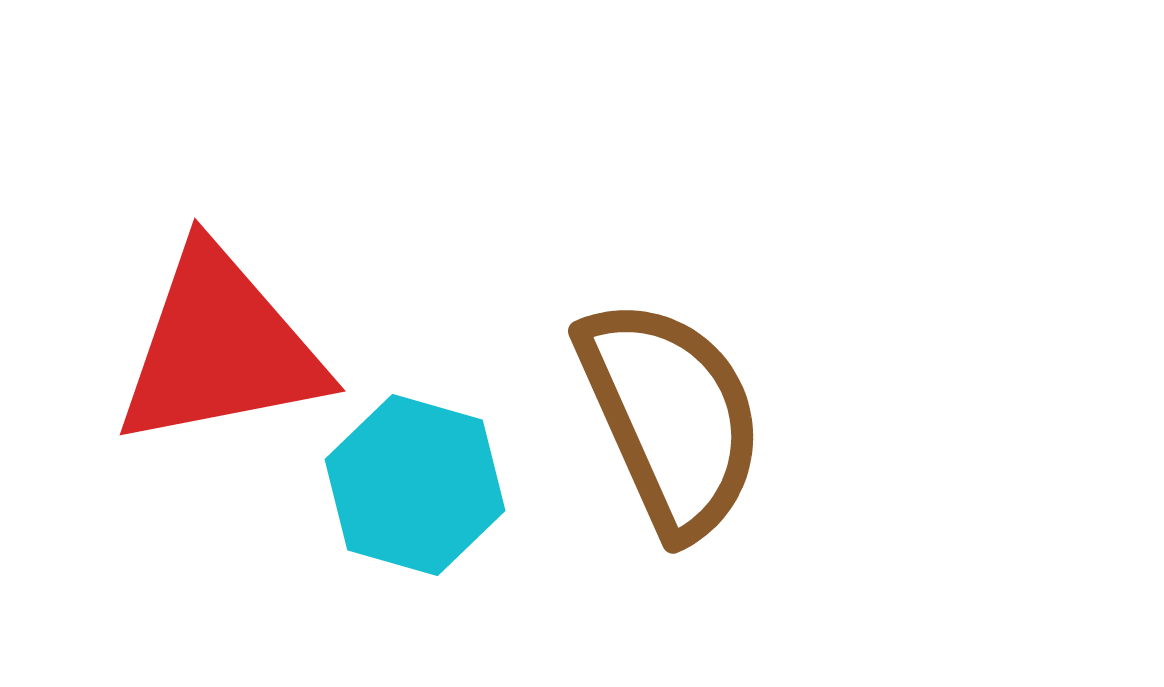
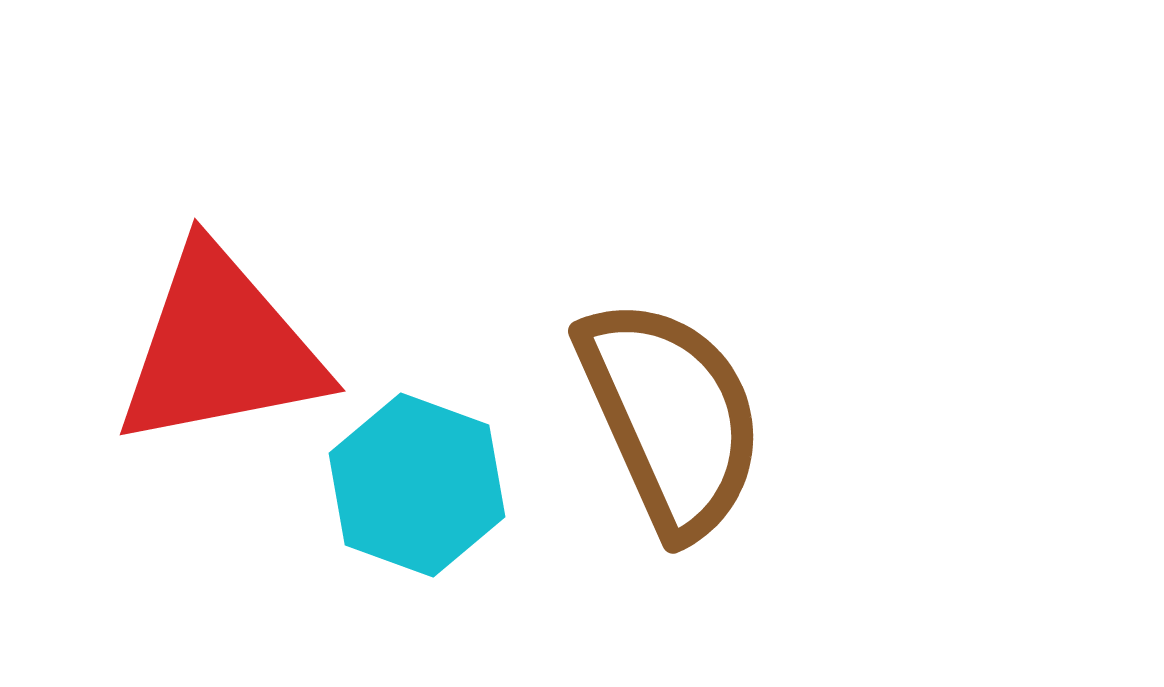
cyan hexagon: moved 2 px right; rotated 4 degrees clockwise
